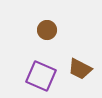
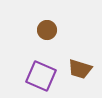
brown trapezoid: rotated 10 degrees counterclockwise
